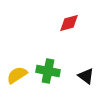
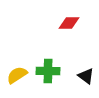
red diamond: rotated 15 degrees clockwise
green cross: rotated 10 degrees counterclockwise
